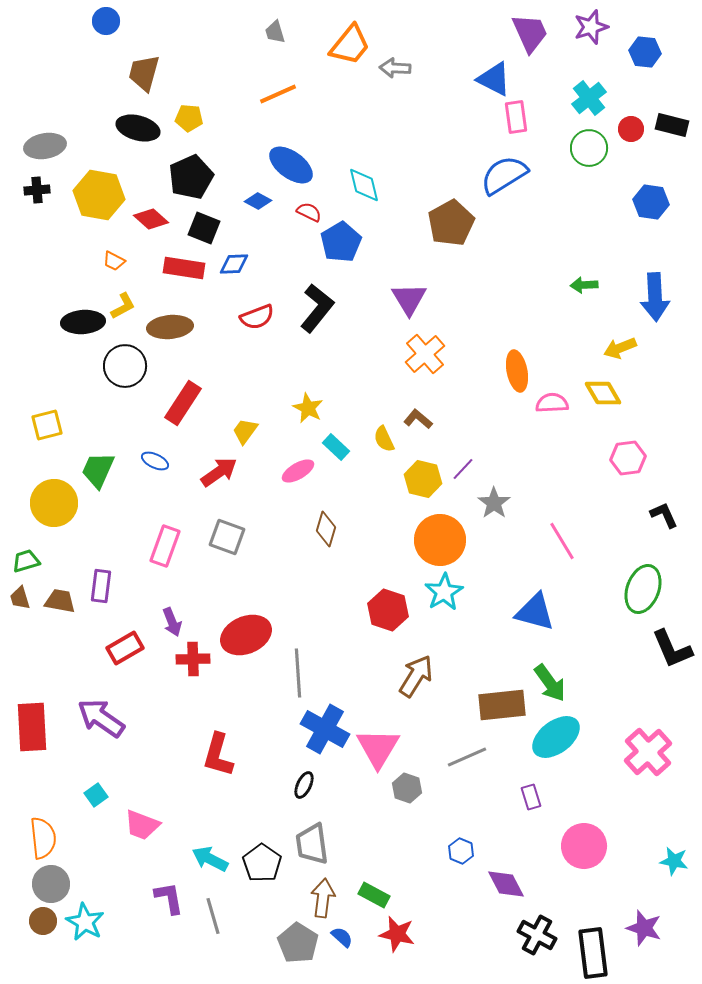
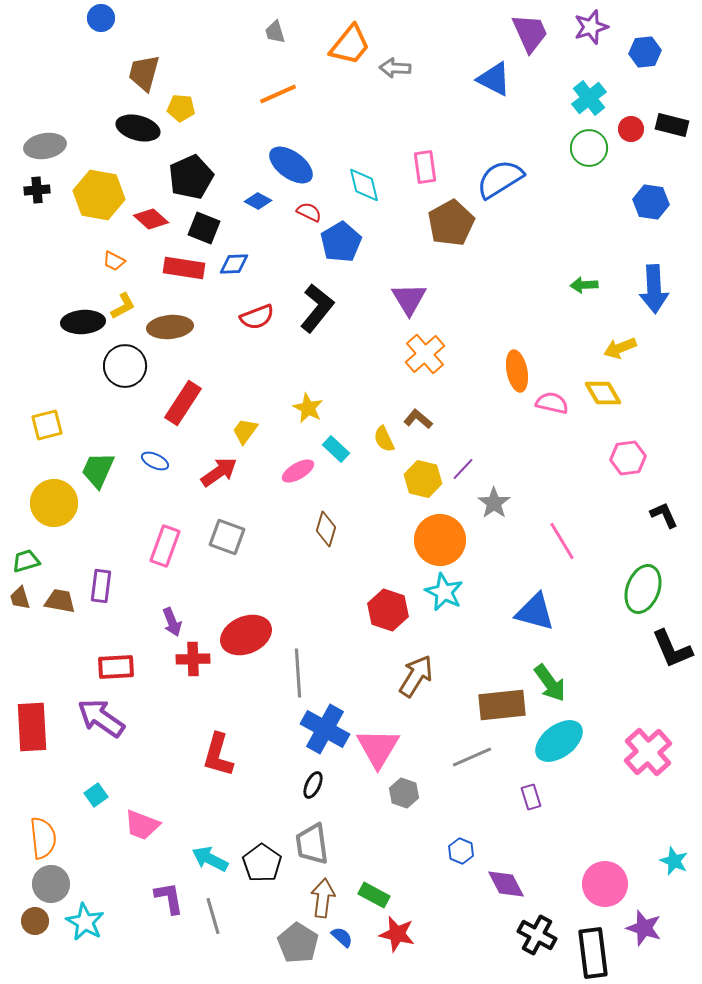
blue circle at (106, 21): moved 5 px left, 3 px up
blue hexagon at (645, 52): rotated 12 degrees counterclockwise
pink rectangle at (516, 117): moved 91 px left, 50 px down
yellow pentagon at (189, 118): moved 8 px left, 10 px up
blue semicircle at (504, 175): moved 4 px left, 4 px down
blue arrow at (655, 297): moved 1 px left, 8 px up
pink semicircle at (552, 403): rotated 16 degrees clockwise
cyan rectangle at (336, 447): moved 2 px down
cyan star at (444, 592): rotated 15 degrees counterclockwise
red rectangle at (125, 648): moved 9 px left, 19 px down; rotated 27 degrees clockwise
cyan ellipse at (556, 737): moved 3 px right, 4 px down
gray line at (467, 757): moved 5 px right
black ellipse at (304, 785): moved 9 px right
gray hexagon at (407, 788): moved 3 px left, 5 px down
pink circle at (584, 846): moved 21 px right, 38 px down
cyan star at (674, 861): rotated 12 degrees clockwise
brown circle at (43, 921): moved 8 px left
